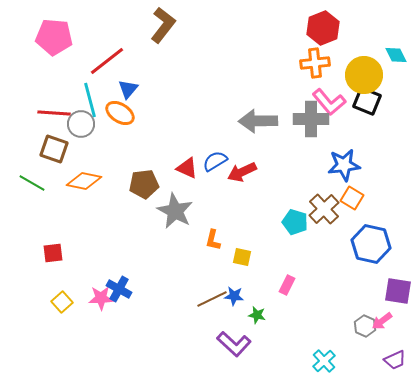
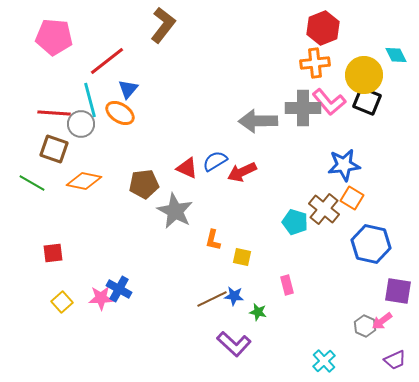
gray cross at (311, 119): moved 8 px left, 11 px up
brown cross at (324, 209): rotated 8 degrees counterclockwise
pink rectangle at (287, 285): rotated 42 degrees counterclockwise
green star at (257, 315): moved 1 px right, 3 px up
